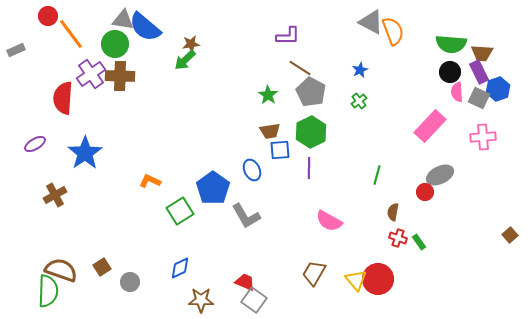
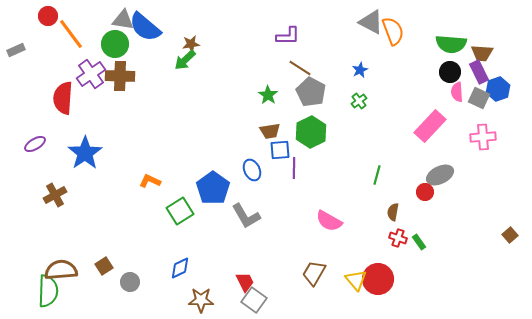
purple line at (309, 168): moved 15 px left
brown square at (102, 267): moved 2 px right, 1 px up
brown semicircle at (61, 270): rotated 24 degrees counterclockwise
red trapezoid at (245, 282): rotated 40 degrees clockwise
